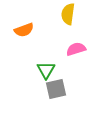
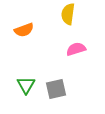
green triangle: moved 20 px left, 15 px down
